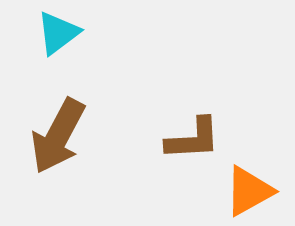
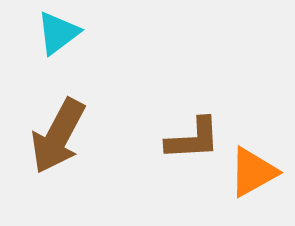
orange triangle: moved 4 px right, 19 px up
